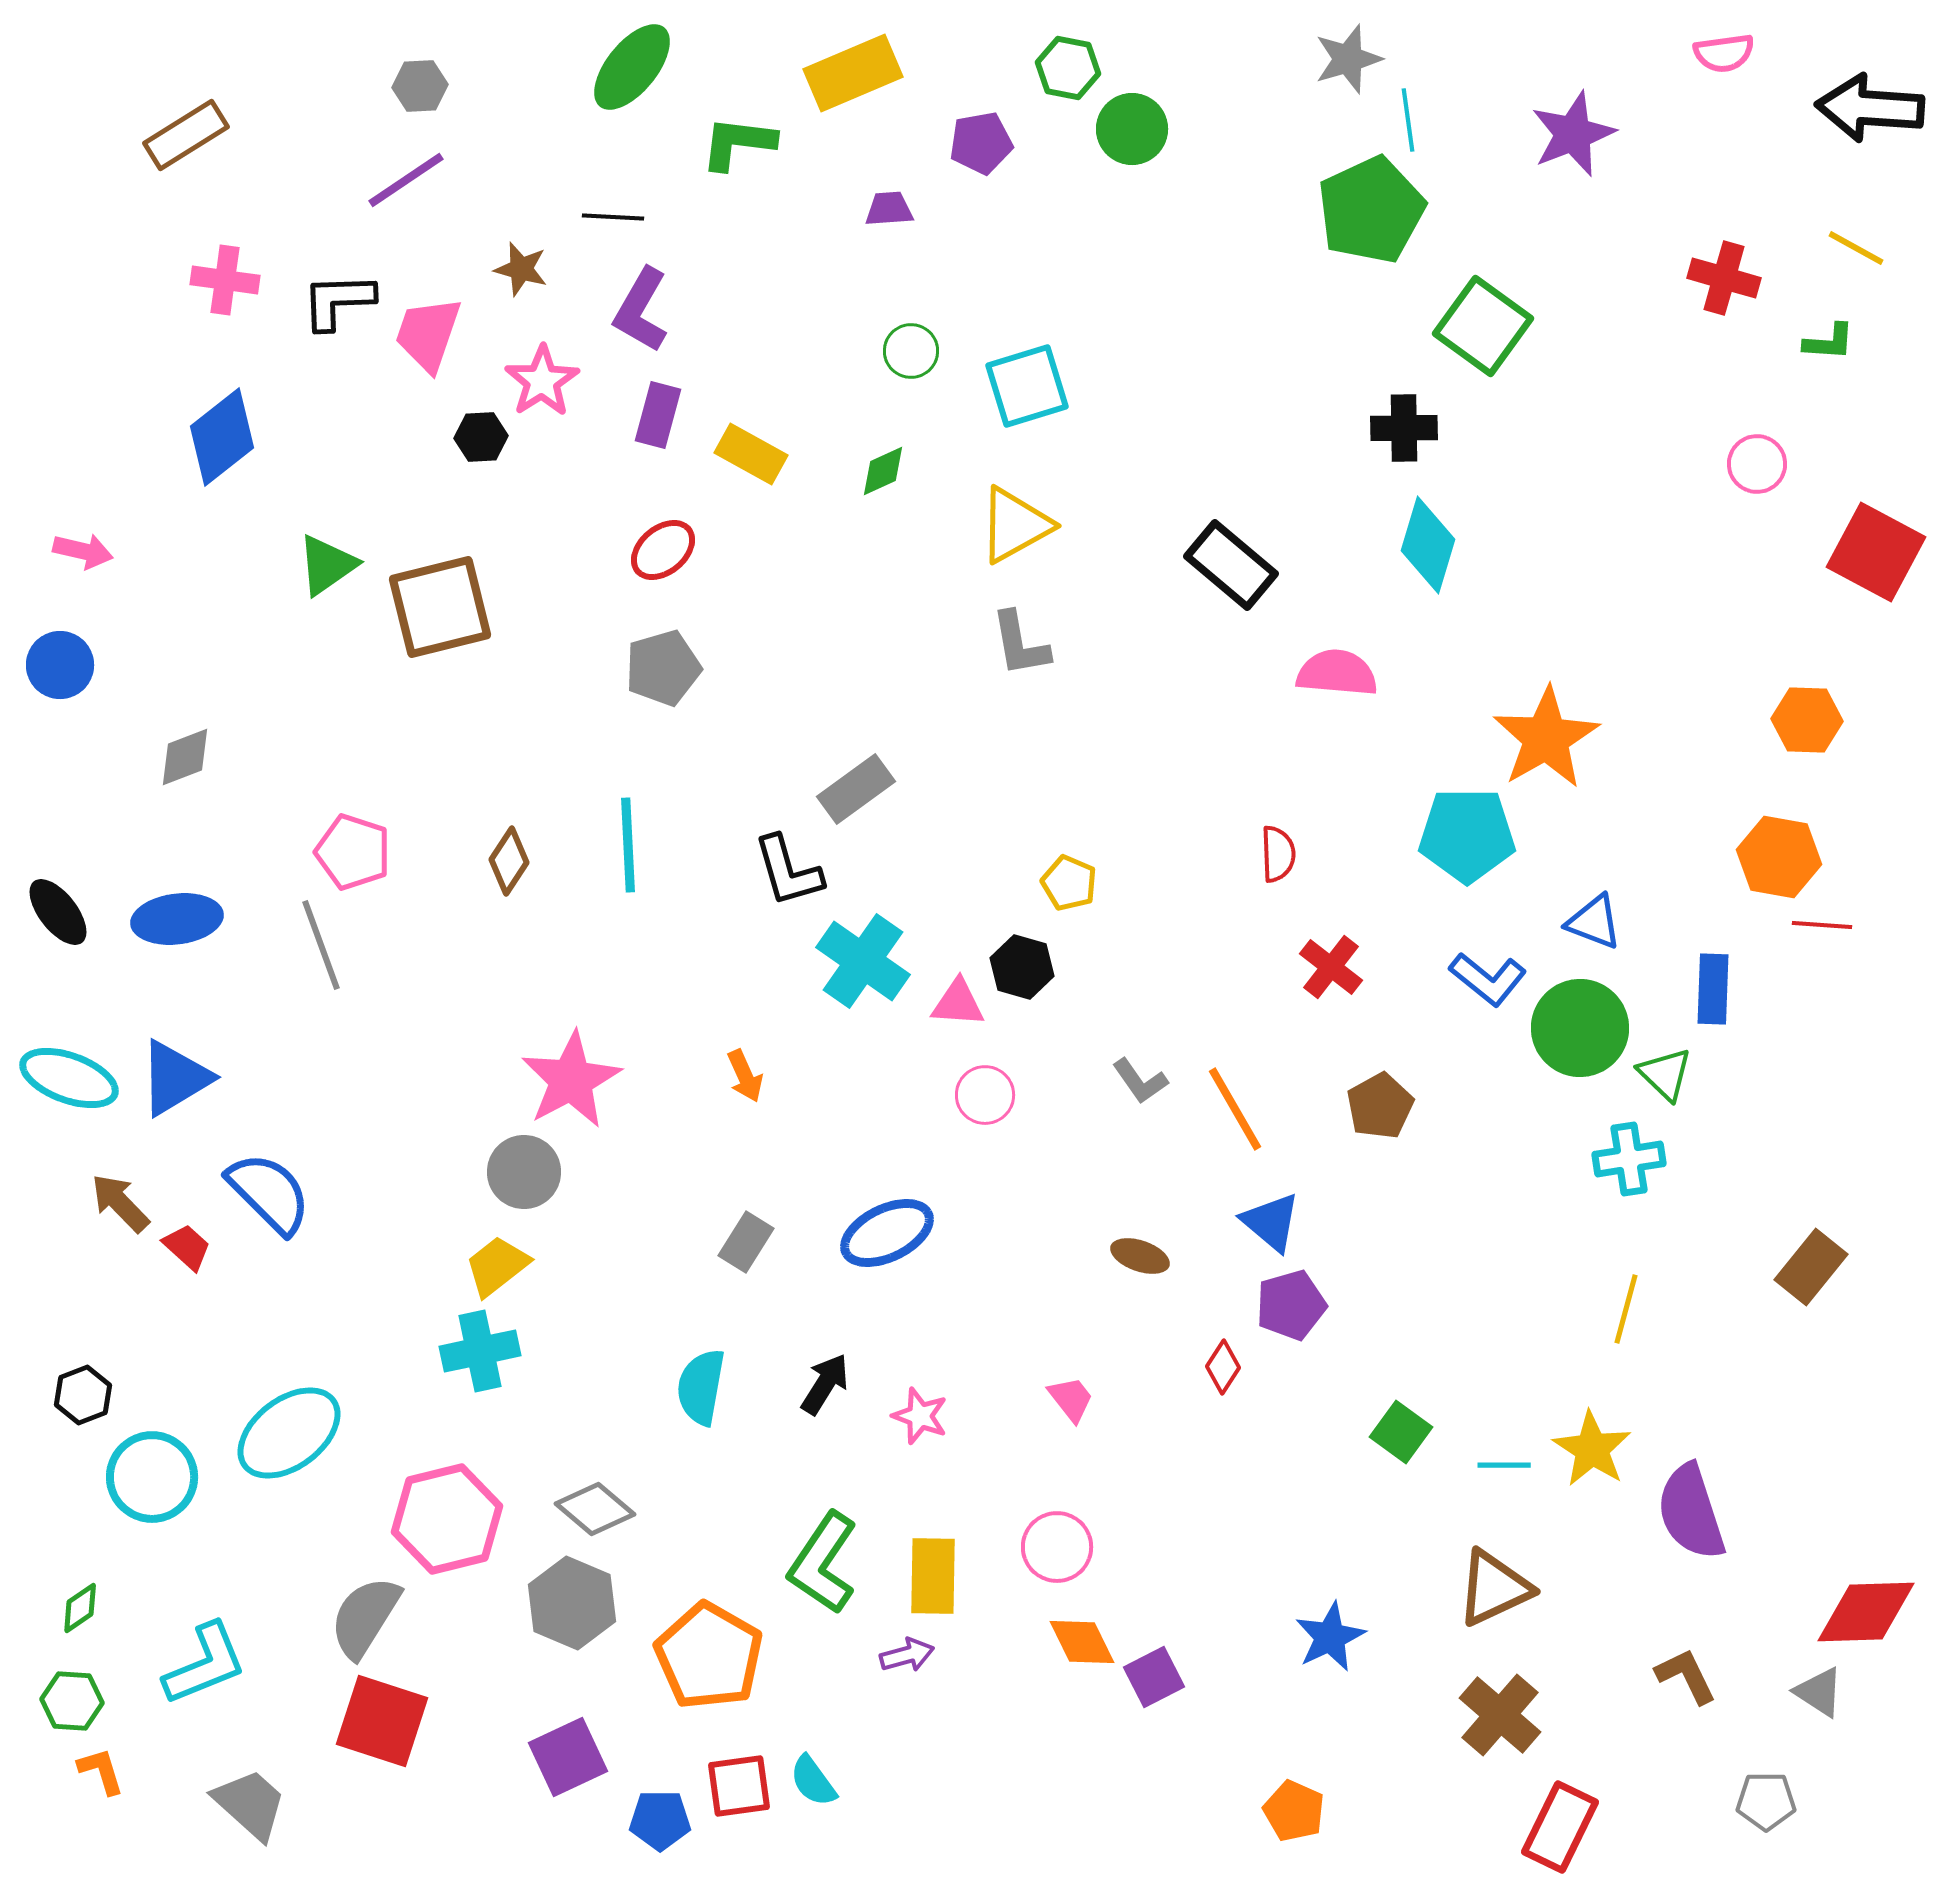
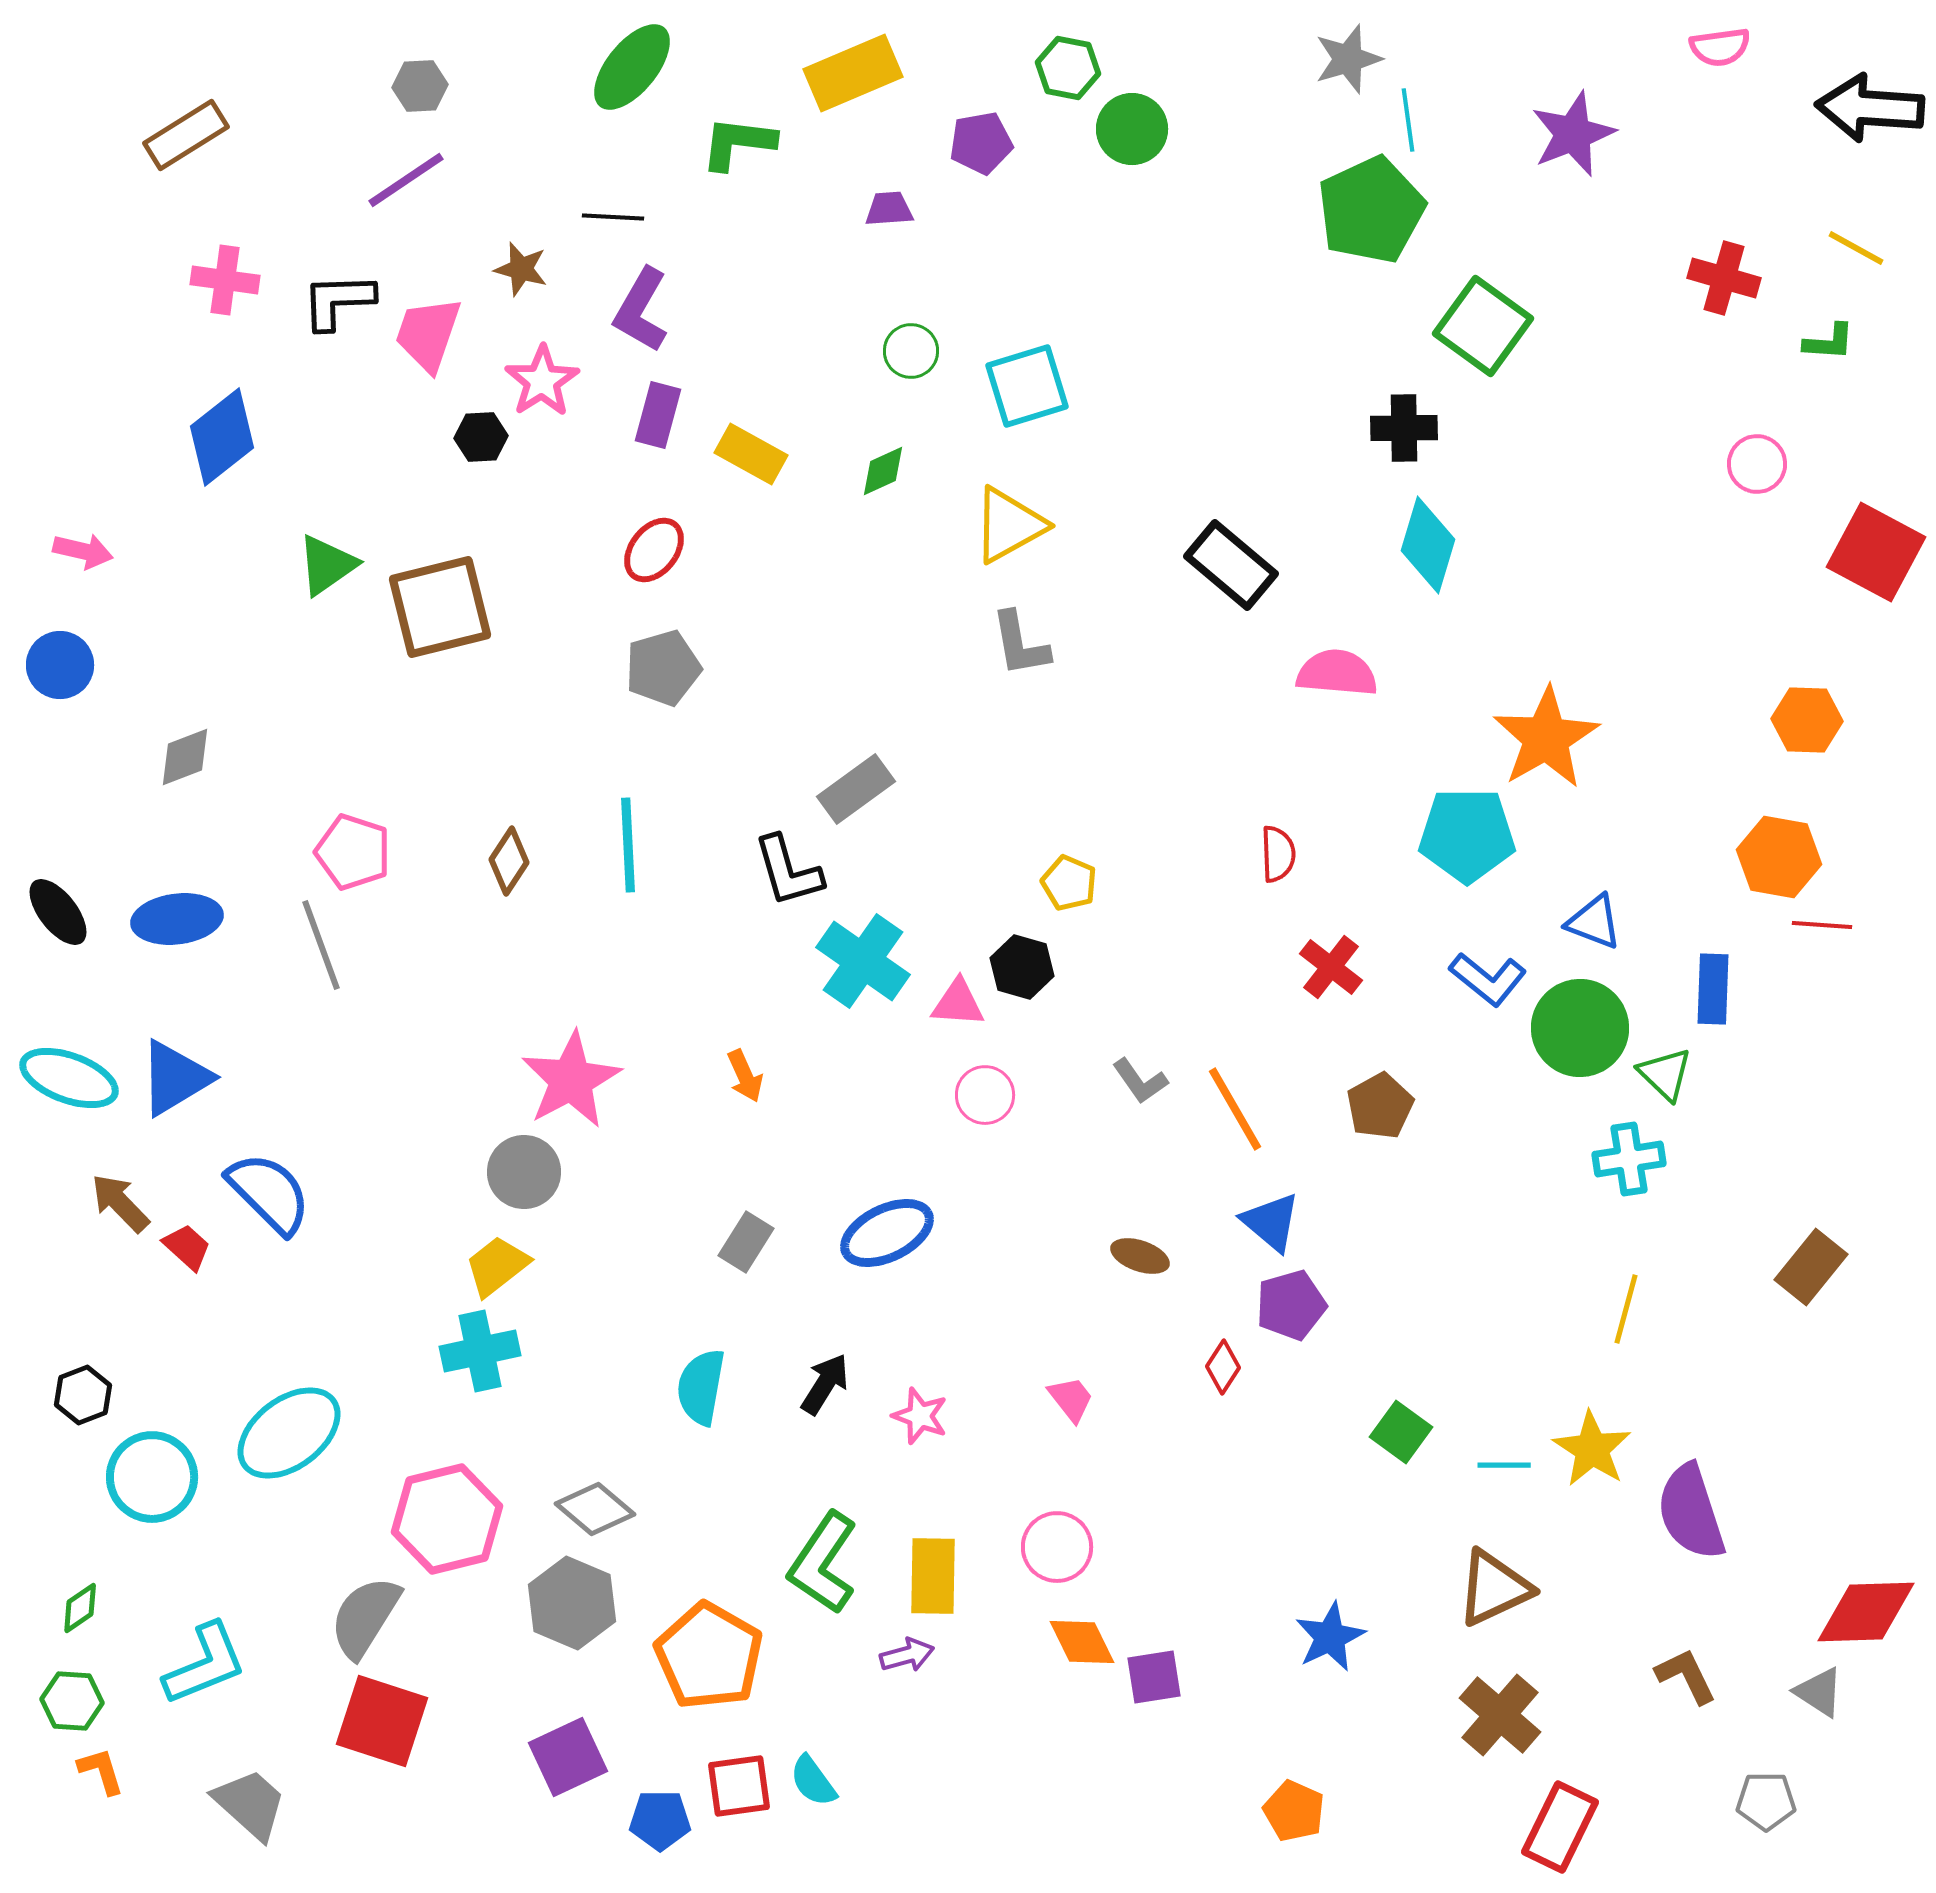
pink semicircle at (1724, 53): moved 4 px left, 6 px up
yellow triangle at (1015, 525): moved 6 px left
red ellipse at (663, 550): moved 9 px left; rotated 12 degrees counterclockwise
purple square at (1154, 1677): rotated 18 degrees clockwise
